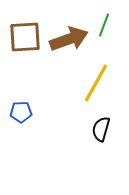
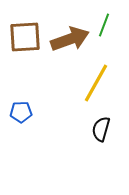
brown arrow: moved 1 px right
